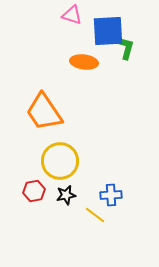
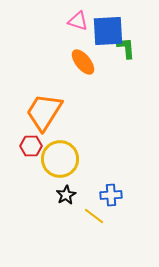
pink triangle: moved 6 px right, 6 px down
green L-shape: rotated 20 degrees counterclockwise
orange ellipse: moved 1 px left; rotated 44 degrees clockwise
orange trapezoid: rotated 66 degrees clockwise
yellow circle: moved 2 px up
red hexagon: moved 3 px left, 45 px up; rotated 10 degrees clockwise
black star: rotated 18 degrees counterclockwise
yellow line: moved 1 px left, 1 px down
